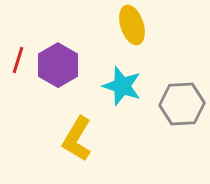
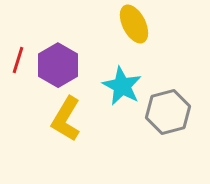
yellow ellipse: moved 2 px right, 1 px up; rotated 9 degrees counterclockwise
cyan star: rotated 9 degrees clockwise
gray hexagon: moved 14 px left, 8 px down; rotated 12 degrees counterclockwise
yellow L-shape: moved 11 px left, 20 px up
